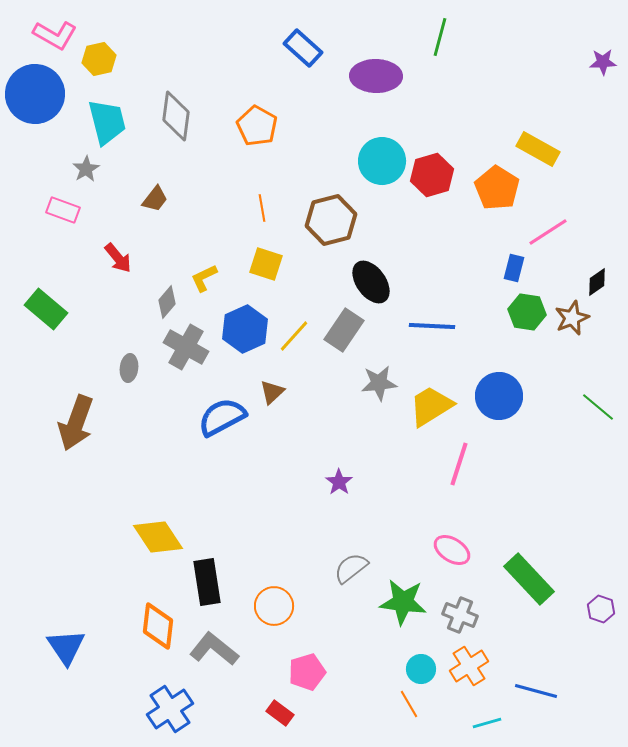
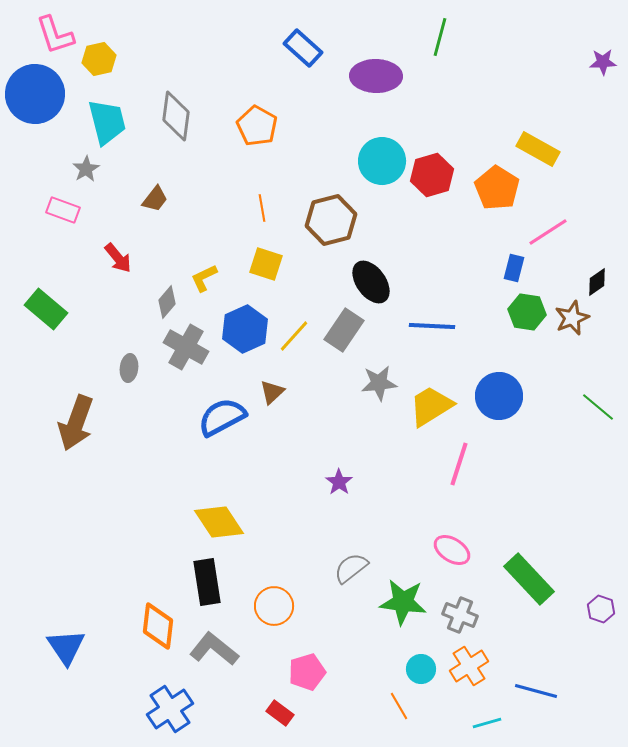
pink L-shape at (55, 35): rotated 42 degrees clockwise
yellow diamond at (158, 537): moved 61 px right, 15 px up
orange line at (409, 704): moved 10 px left, 2 px down
